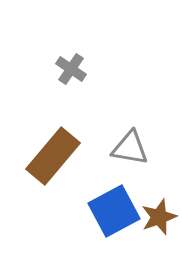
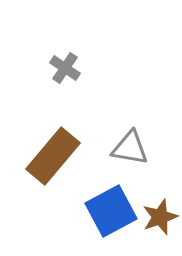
gray cross: moved 6 px left, 1 px up
blue square: moved 3 px left
brown star: moved 1 px right
